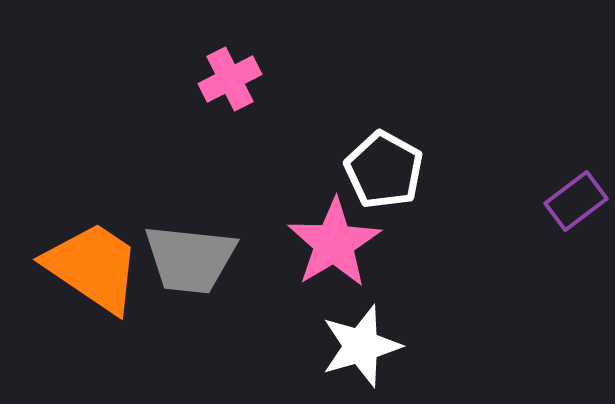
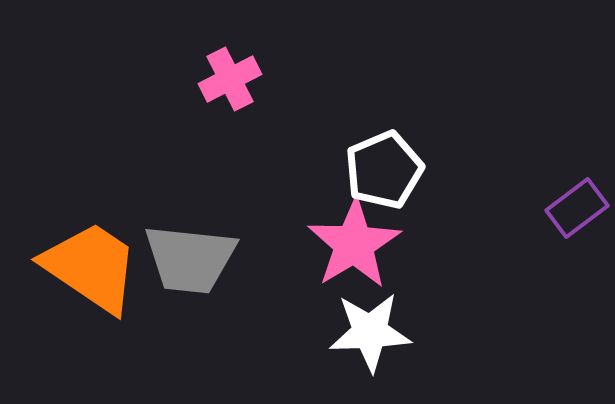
white pentagon: rotated 20 degrees clockwise
purple rectangle: moved 1 px right, 7 px down
pink star: moved 20 px right, 1 px down
orange trapezoid: moved 2 px left
white star: moved 9 px right, 14 px up; rotated 14 degrees clockwise
